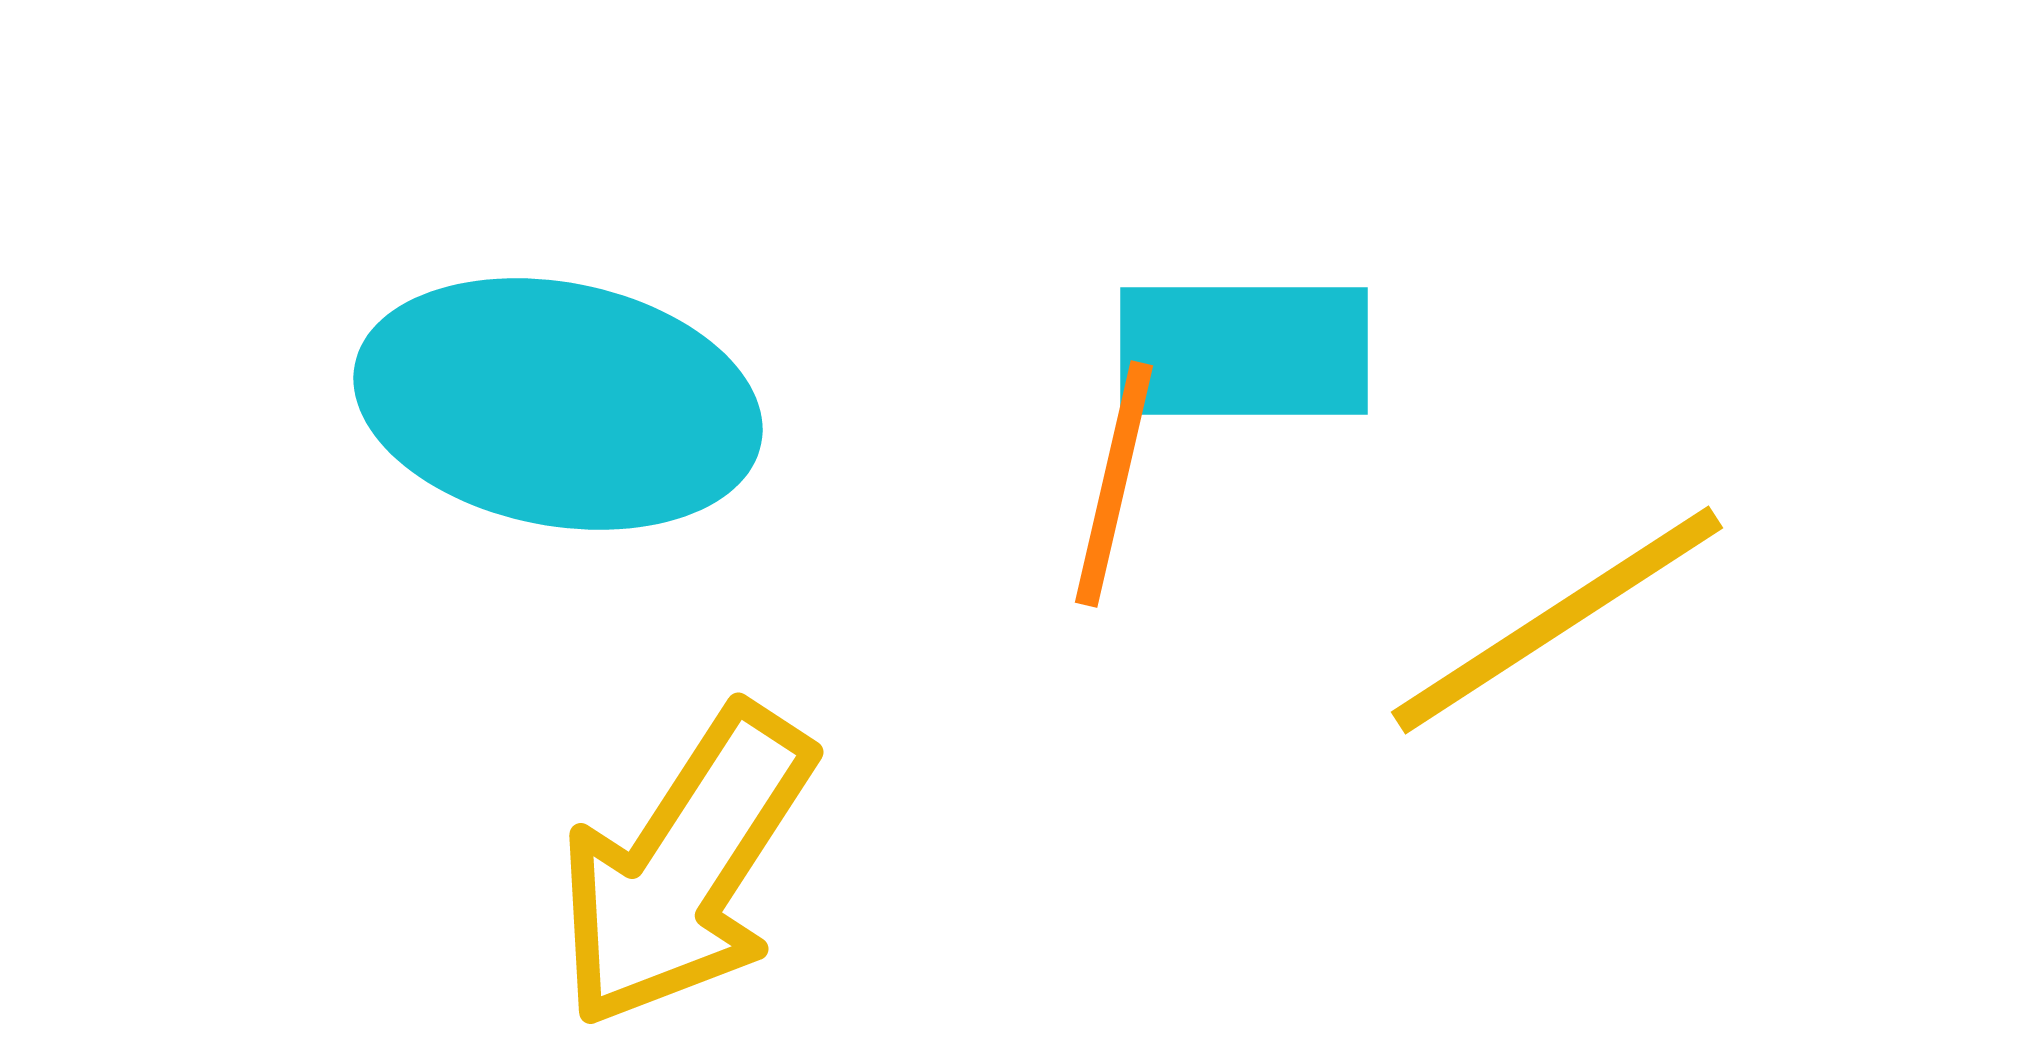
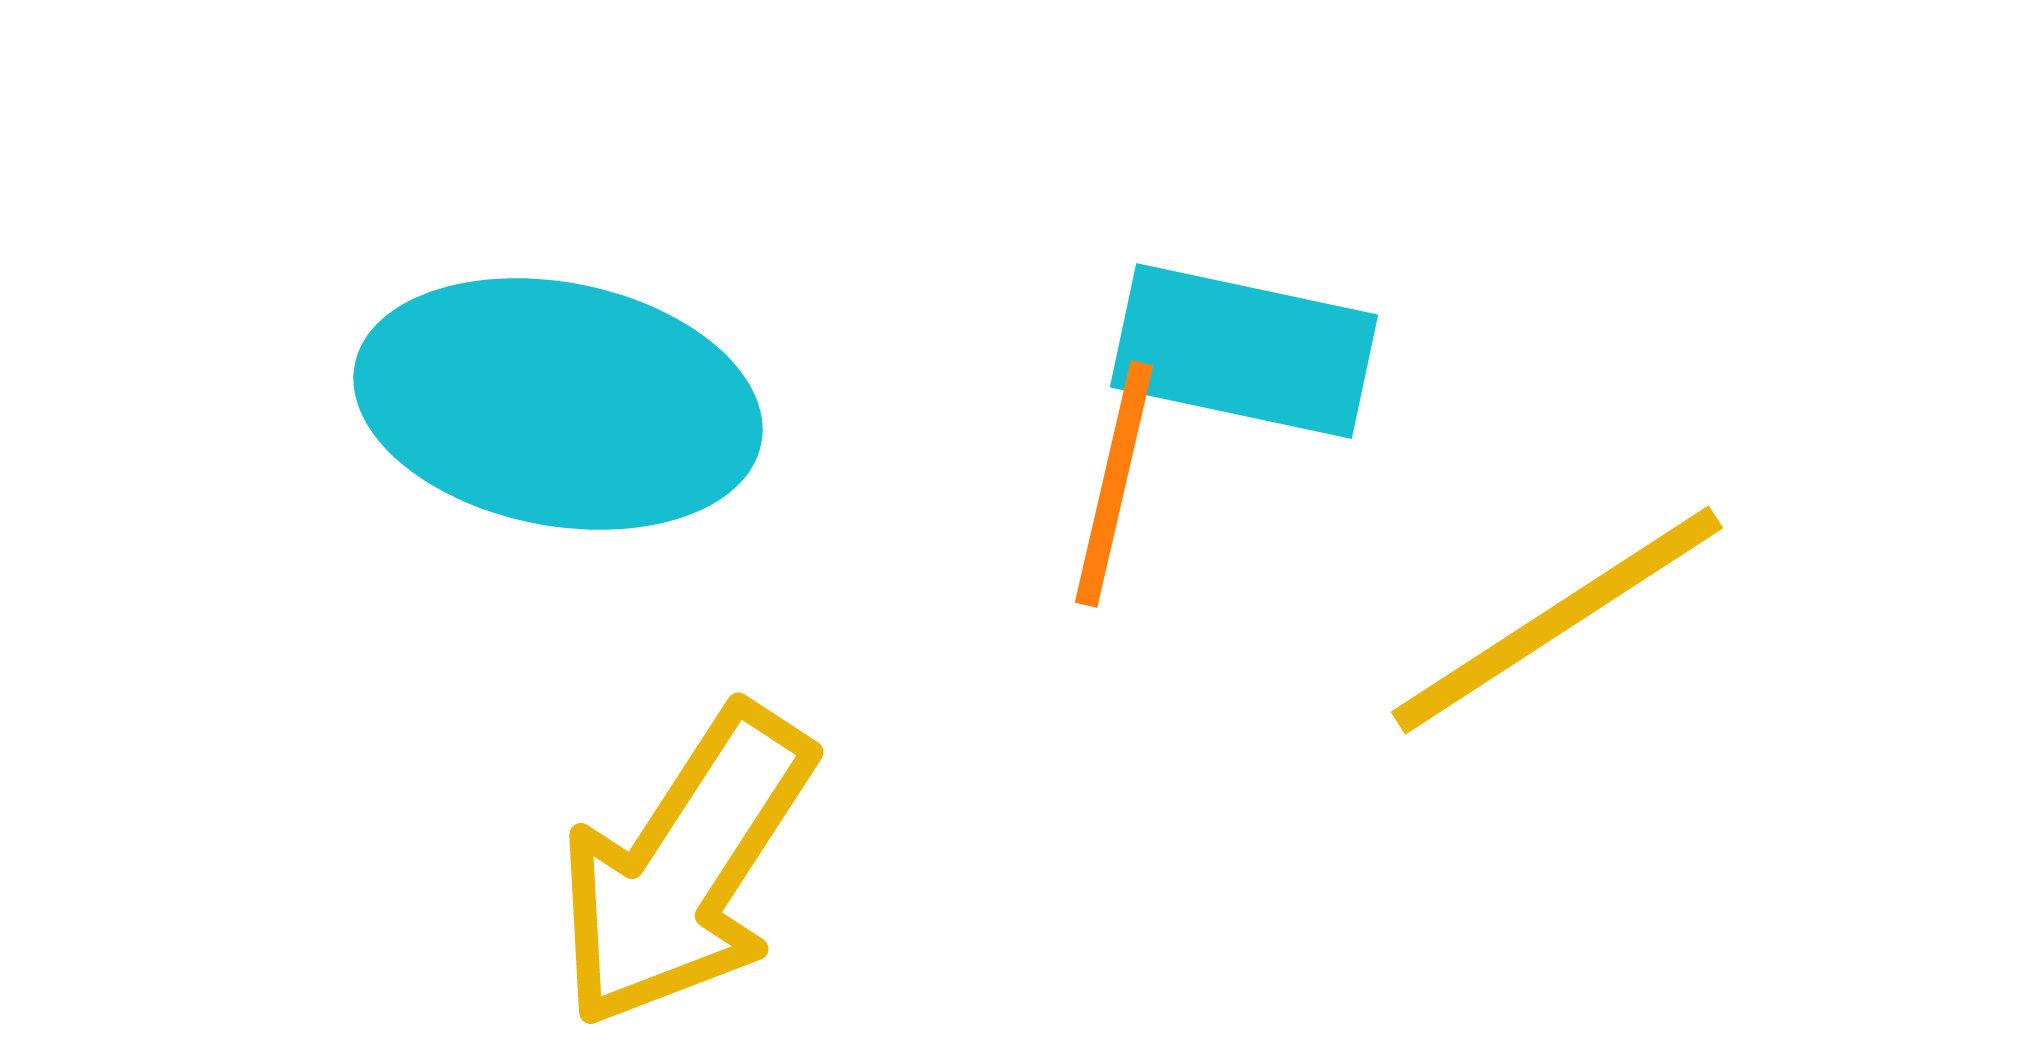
cyan rectangle: rotated 12 degrees clockwise
